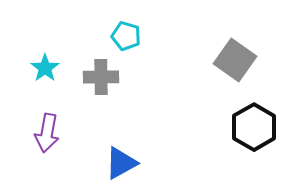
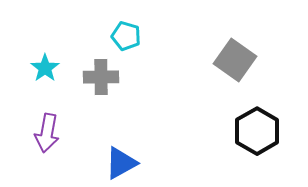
black hexagon: moved 3 px right, 4 px down
